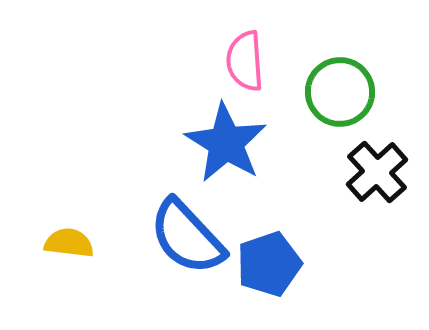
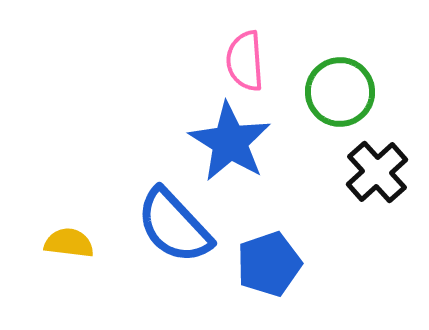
blue star: moved 4 px right, 1 px up
blue semicircle: moved 13 px left, 11 px up
